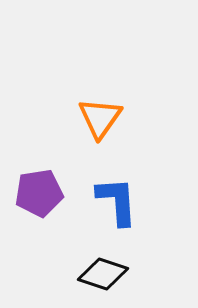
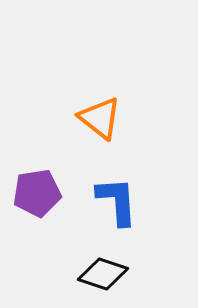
orange triangle: rotated 27 degrees counterclockwise
purple pentagon: moved 2 px left
